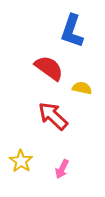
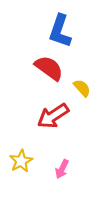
blue L-shape: moved 12 px left
yellow semicircle: rotated 36 degrees clockwise
red arrow: rotated 76 degrees counterclockwise
yellow star: rotated 10 degrees clockwise
